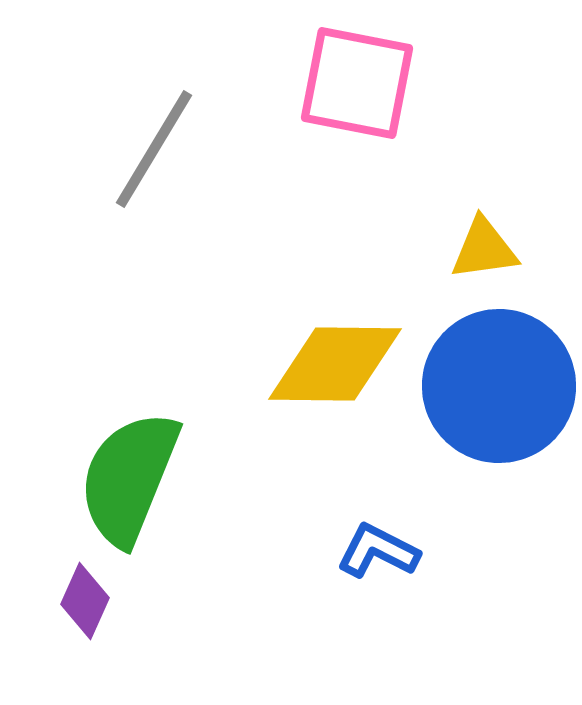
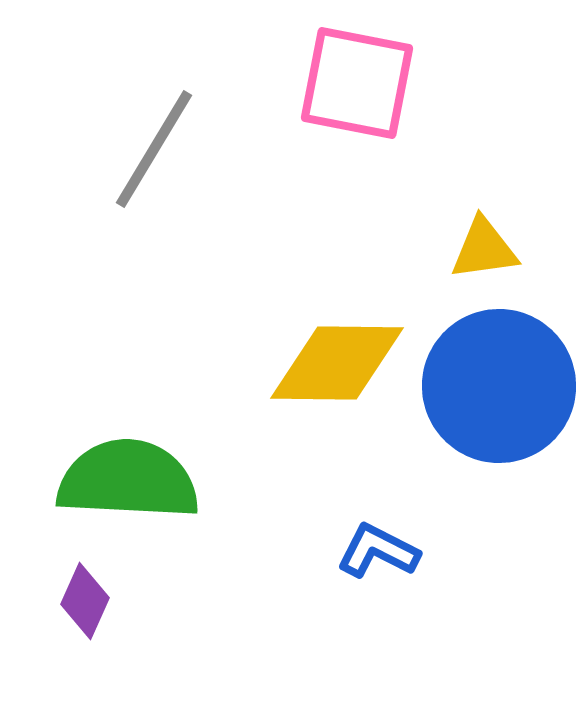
yellow diamond: moved 2 px right, 1 px up
green semicircle: moved 1 px left, 2 px down; rotated 71 degrees clockwise
